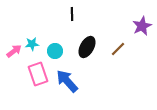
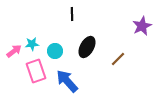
brown line: moved 10 px down
pink rectangle: moved 2 px left, 3 px up
